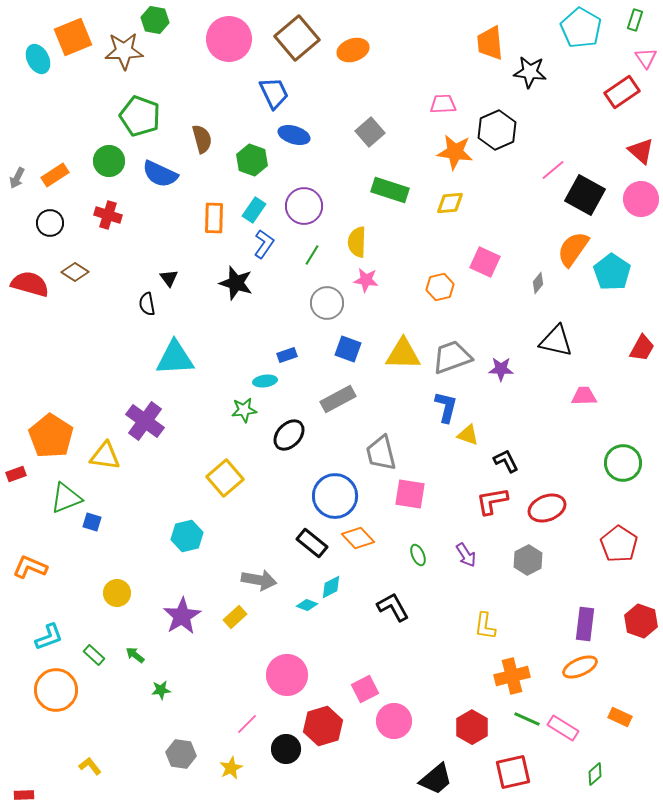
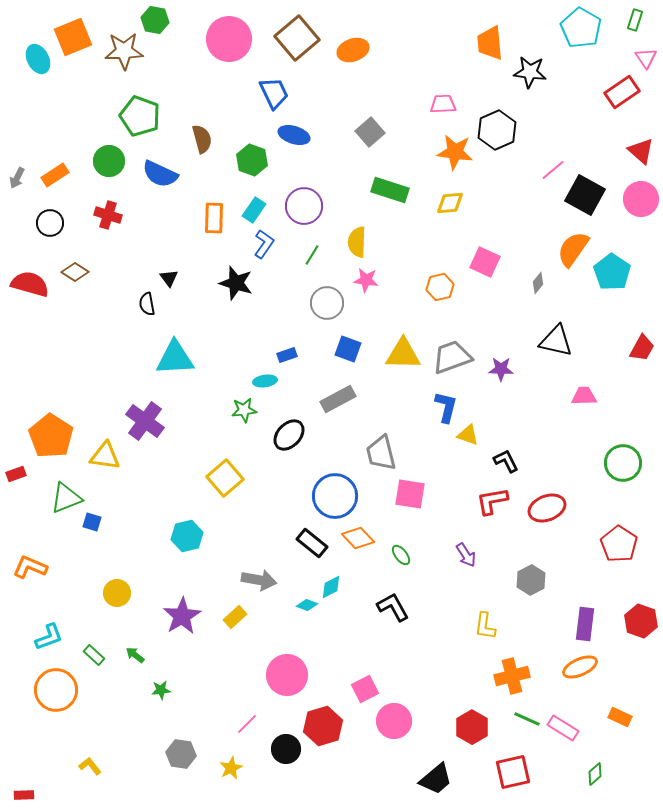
green ellipse at (418, 555): moved 17 px left; rotated 15 degrees counterclockwise
gray hexagon at (528, 560): moved 3 px right, 20 px down
